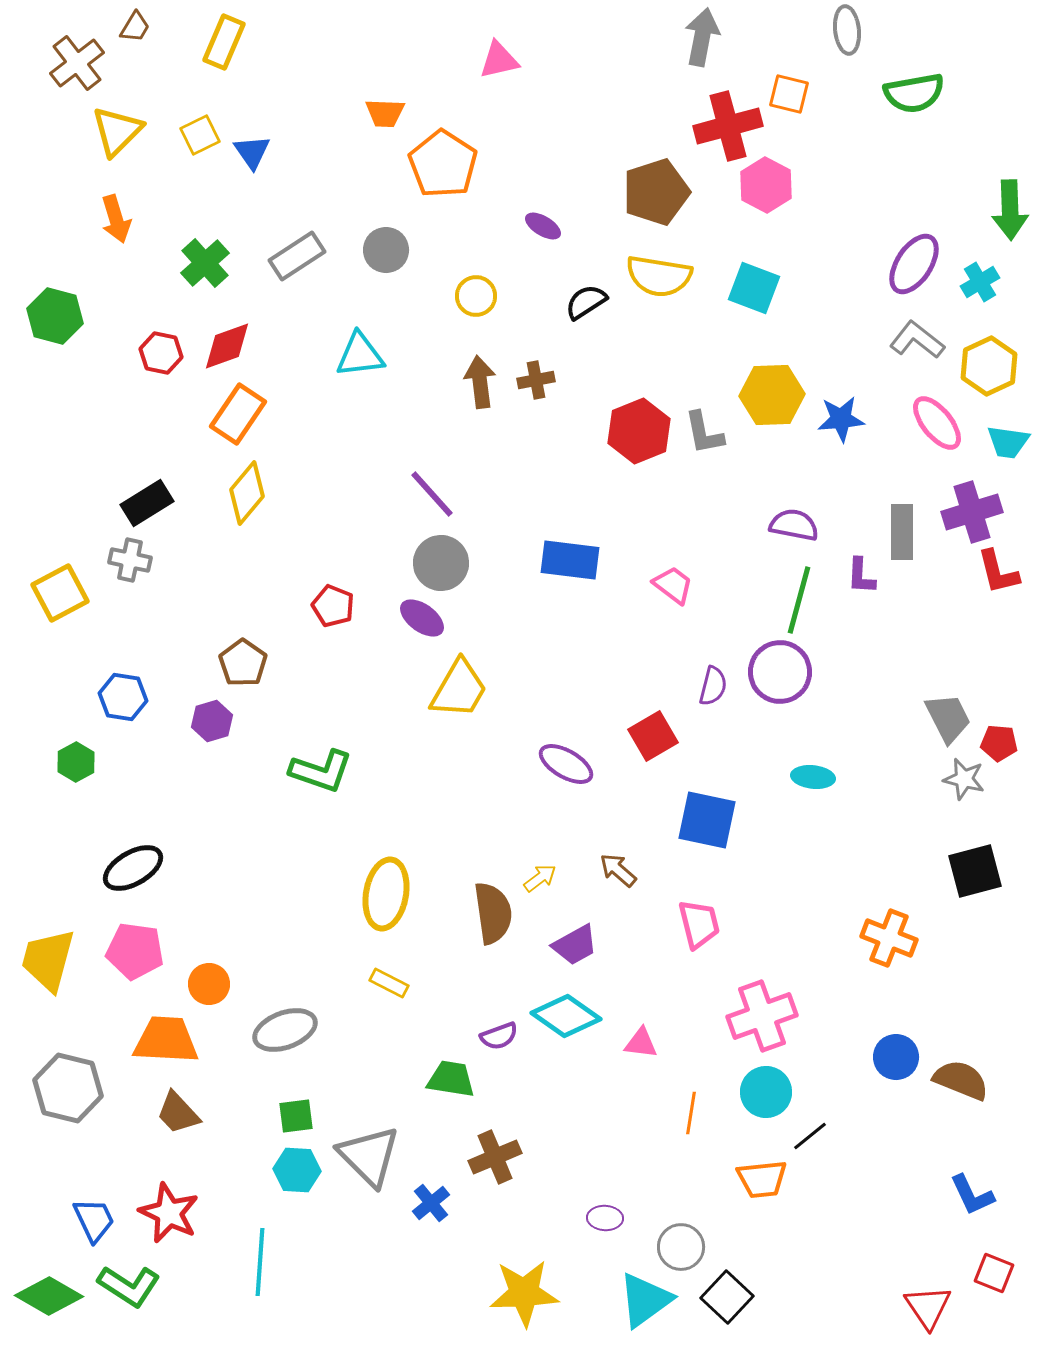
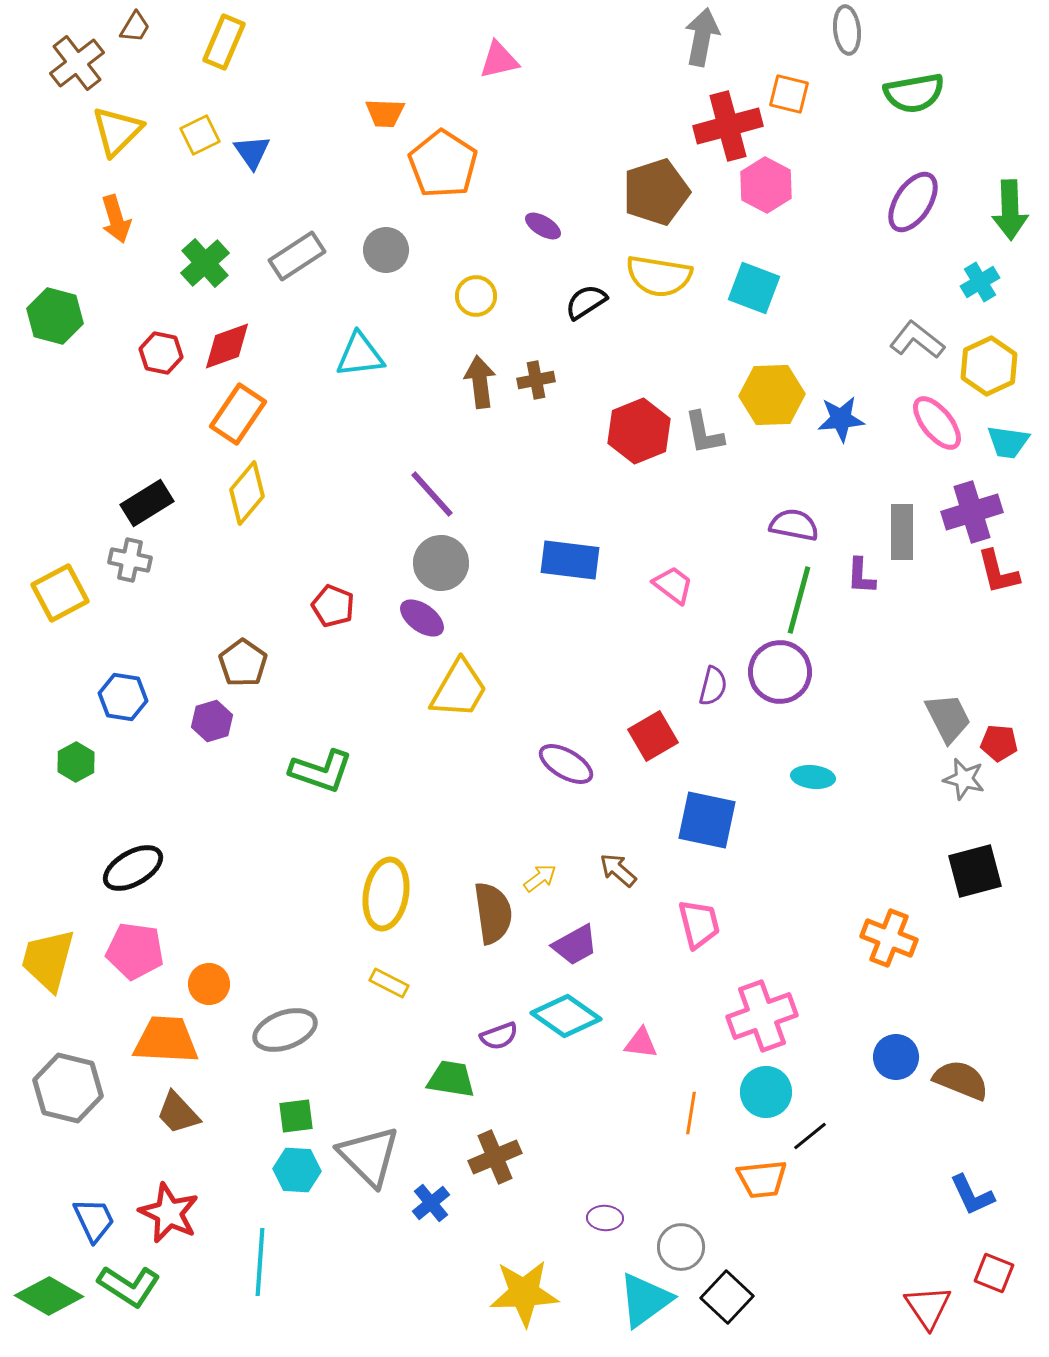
purple ellipse at (914, 264): moved 1 px left, 62 px up
